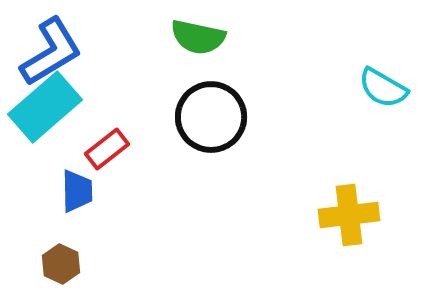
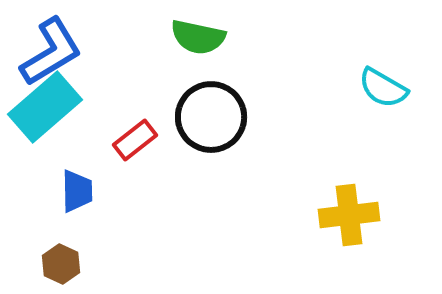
red rectangle: moved 28 px right, 9 px up
